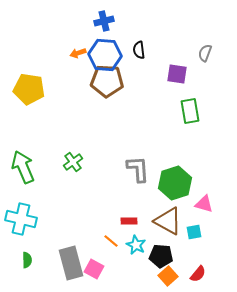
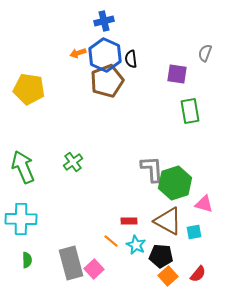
black semicircle: moved 8 px left, 9 px down
blue hexagon: rotated 20 degrees clockwise
brown pentagon: rotated 24 degrees counterclockwise
gray L-shape: moved 14 px right
cyan cross: rotated 12 degrees counterclockwise
pink square: rotated 18 degrees clockwise
